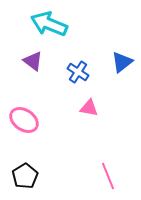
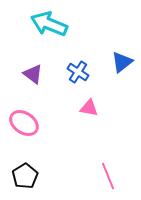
purple triangle: moved 13 px down
pink ellipse: moved 3 px down
